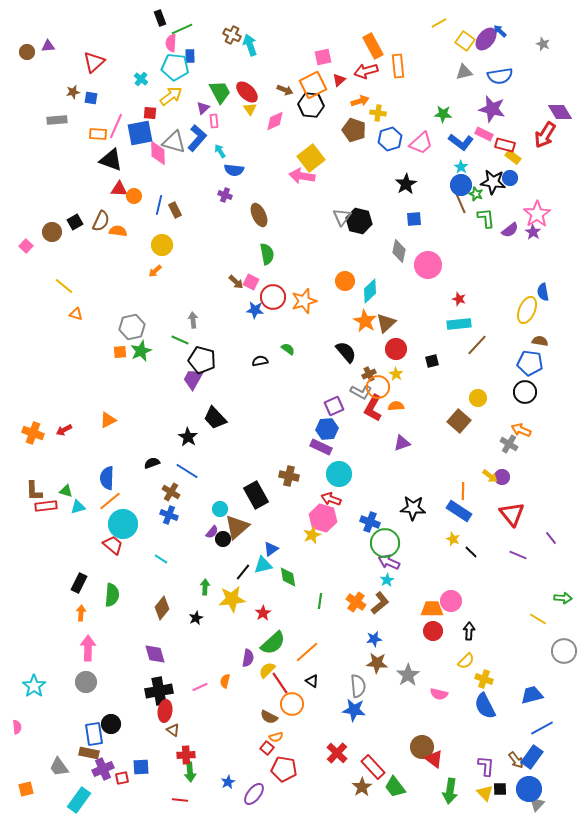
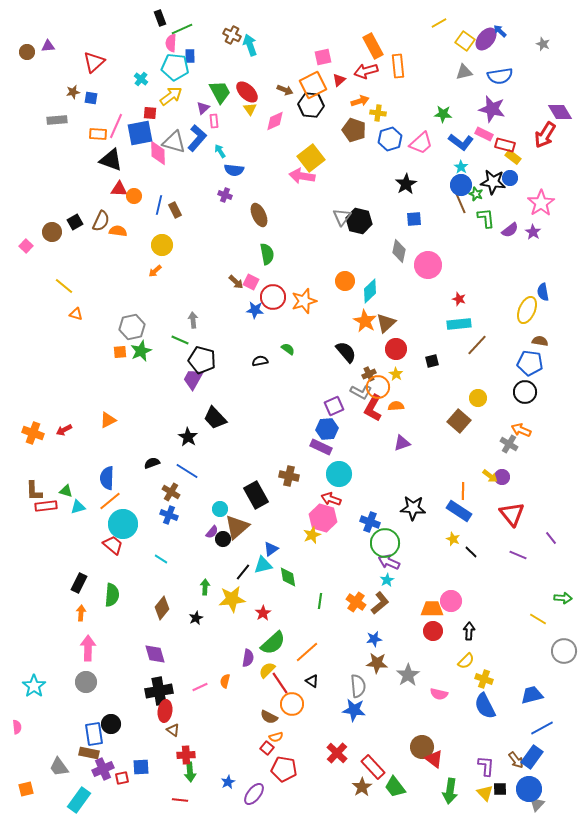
pink star at (537, 214): moved 4 px right, 11 px up
